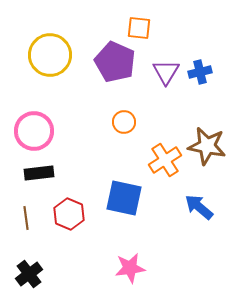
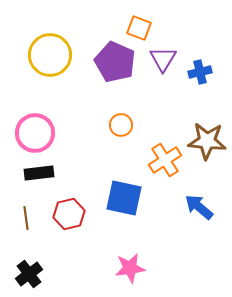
orange square: rotated 15 degrees clockwise
purple triangle: moved 3 px left, 13 px up
orange circle: moved 3 px left, 3 px down
pink circle: moved 1 px right, 2 px down
brown star: moved 5 px up; rotated 6 degrees counterclockwise
red hexagon: rotated 24 degrees clockwise
